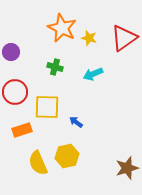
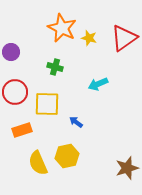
cyan arrow: moved 5 px right, 10 px down
yellow square: moved 3 px up
